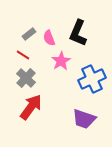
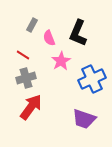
gray rectangle: moved 3 px right, 9 px up; rotated 24 degrees counterclockwise
gray cross: rotated 30 degrees clockwise
